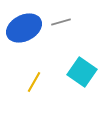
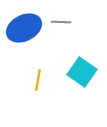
gray line: rotated 18 degrees clockwise
yellow line: moved 4 px right, 2 px up; rotated 20 degrees counterclockwise
